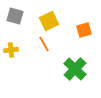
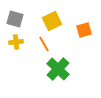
gray square: moved 3 px down
yellow square: moved 3 px right
yellow cross: moved 5 px right, 8 px up
green cross: moved 17 px left
